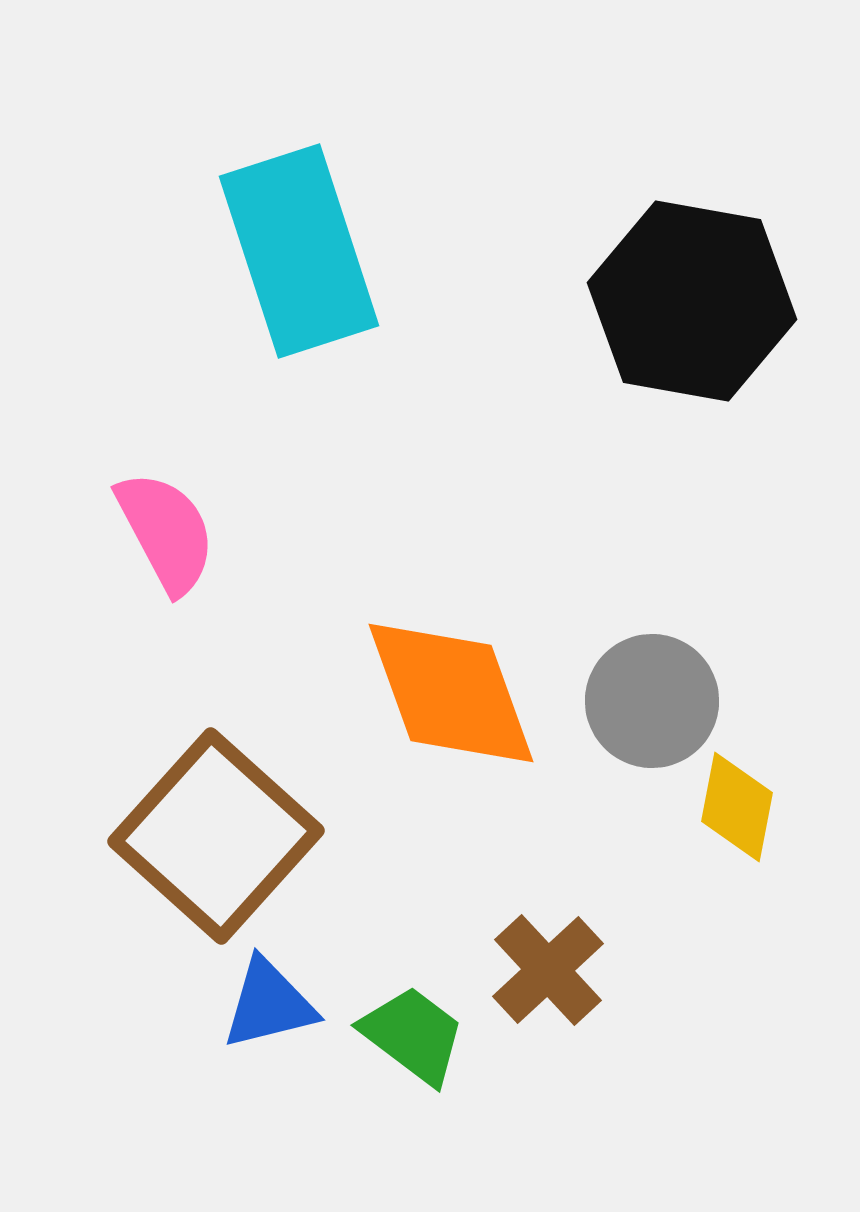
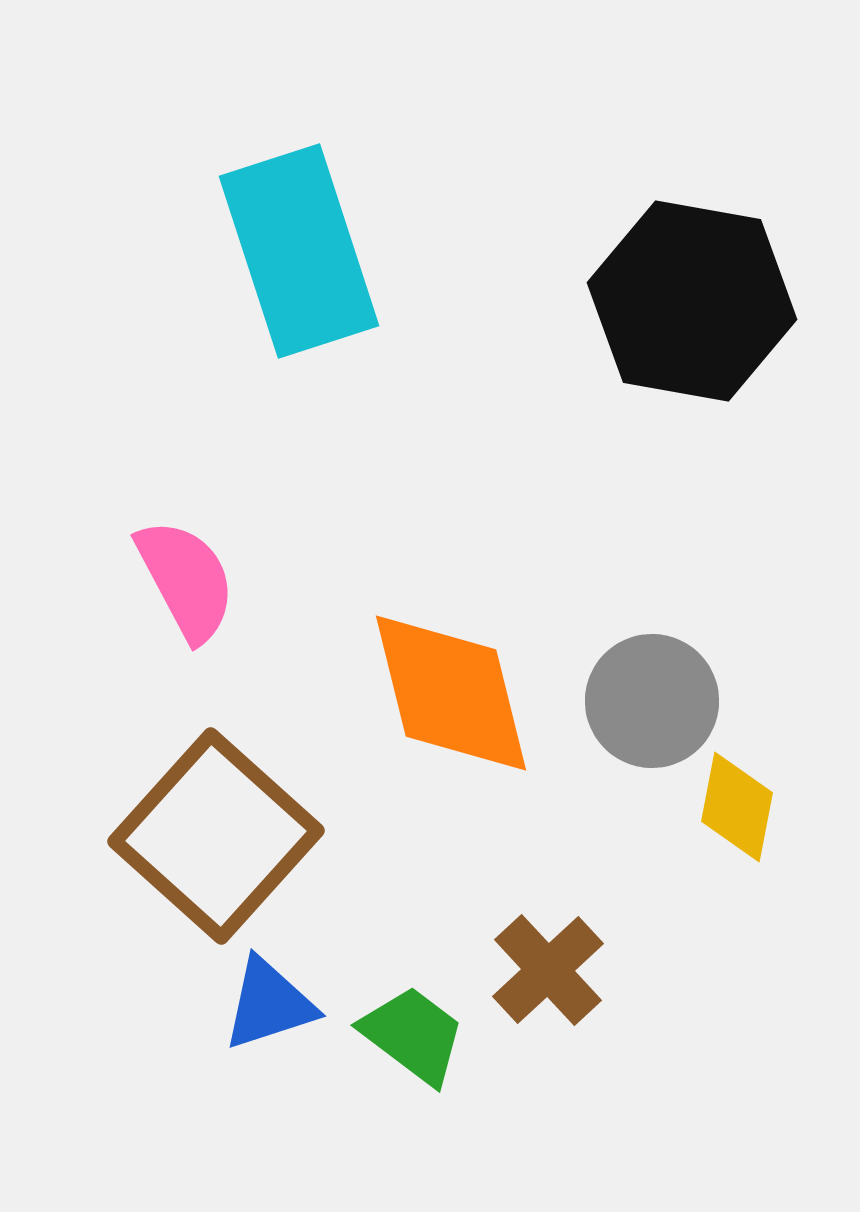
pink semicircle: moved 20 px right, 48 px down
orange diamond: rotated 6 degrees clockwise
blue triangle: rotated 4 degrees counterclockwise
